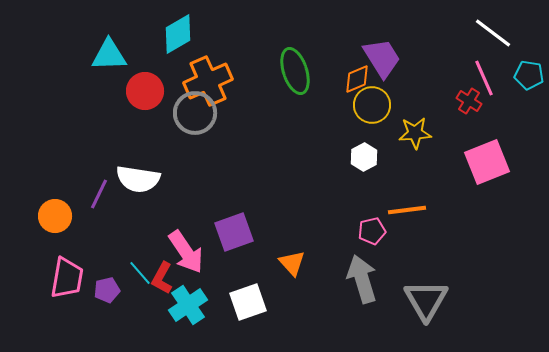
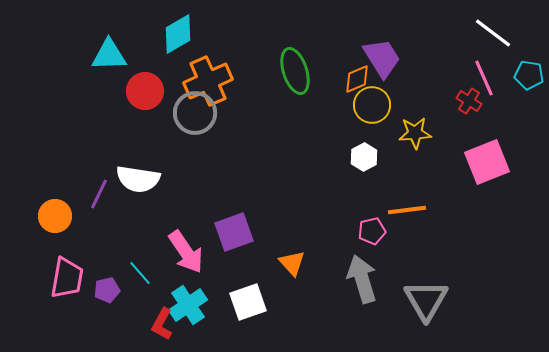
red L-shape: moved 46 px down
